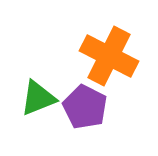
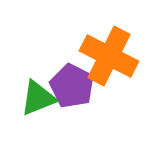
purple pentagon: moved 13 px left, 21 px up
